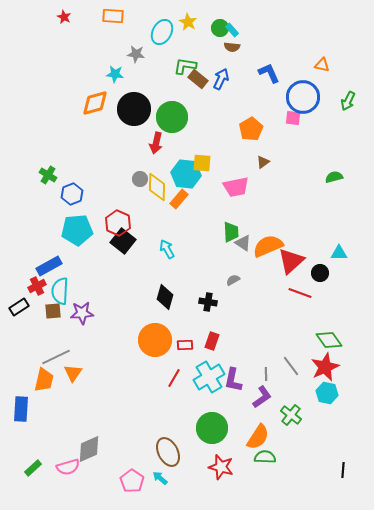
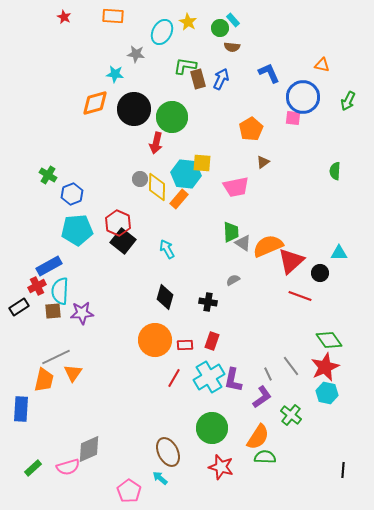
cyan rectangle at (232, 30): moved 1 px right, 10 px up
brown rectangle at (198, 79): rotated 36 degrees clockwise
green semicircle at (334, 177): moved 1 px right, 6 px up; rotated 72 degrees counterclockwise
red line at (300, 293): moved 3 px down
gray line at (266, 374): moved 2 px right; rotated 24 degrees counterclockwise
pink pentagon at (132, 481): moved 3 px left, 10 px down
